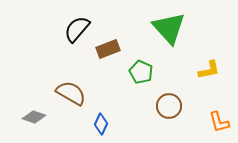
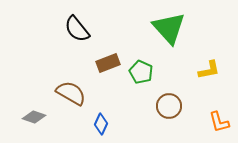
black semicircle: rotated 80 degrees counterclockwise
brown rectangle: moved 14 px down
